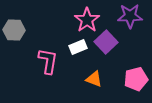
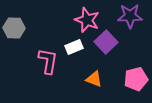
pink star: rotated 15 degrees counterclockwise
gray hexagon: moved 2 px up
white rectangle: moved 4 px left
